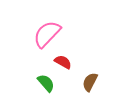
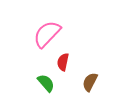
red semicircle: rotated 108 degrees counterclockwise
